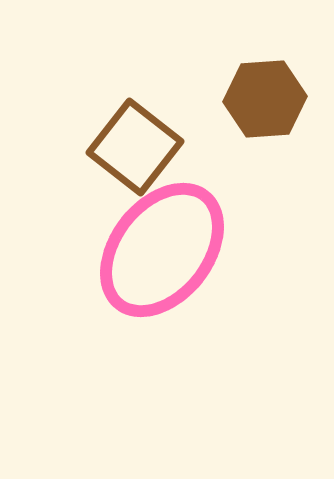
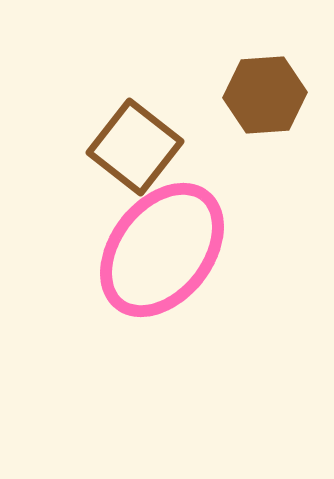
brown hexagon: moved 4 px up
